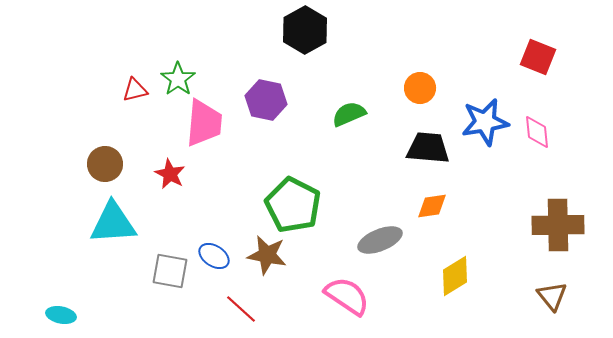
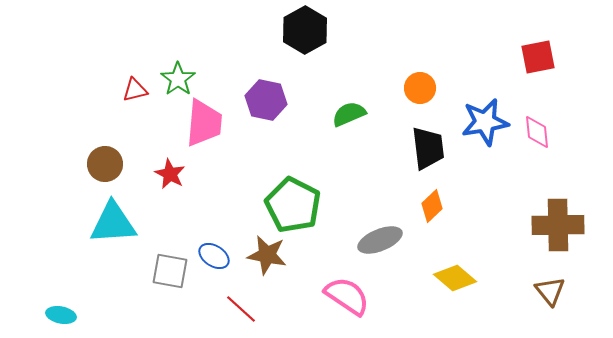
red square: rotated 33 degrees counterclockwise
black trapezoid: rotated 78 degrees clockwise
orange diamond: rotated 36 degrees counterclockwise
yellow diamond: moved 2 px down; rotated 72 degrees clockwise
brown triangle: moved 2 px left, 5 px up
